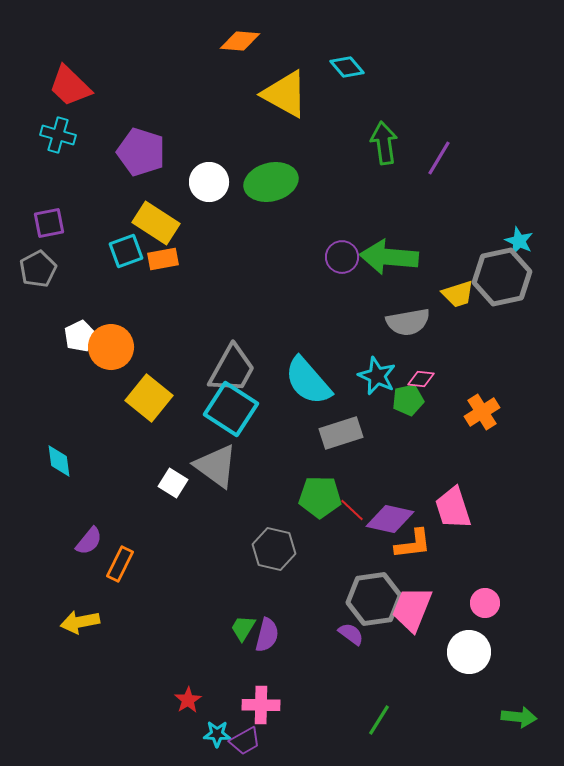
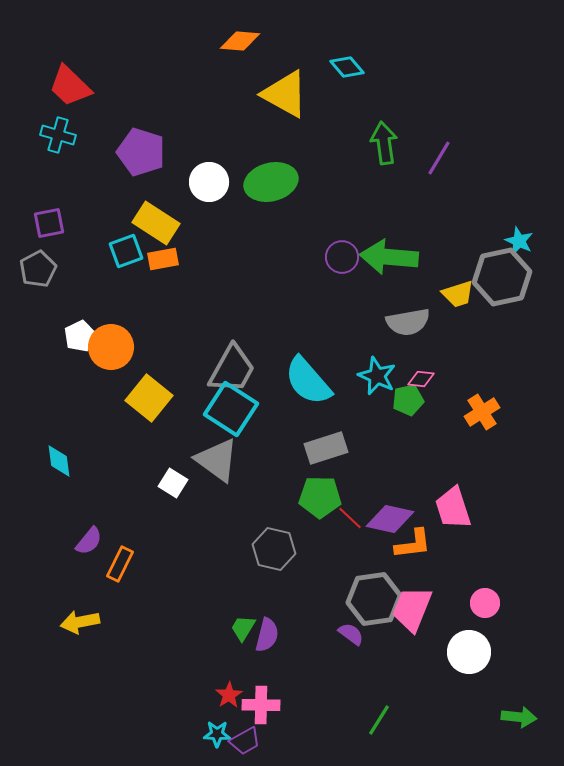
gray rectangle at (341, 433): moved 15 px left, 15 px down
gray triangle at (216, 466): moved 1 px right, 6 px up
red line at (352, 510): moved 2 px left, 8 px down
red star at (188, 700): moved 41 px right, 5 px up
